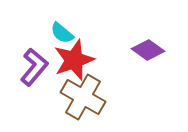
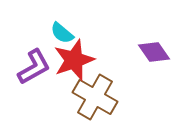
purple diamond: moved 6 px right, 2 px down; rotated 20 degrees clockwise
purple L-shape: rotated 21 degrees clockwise
brown cross: moved 12 px right
